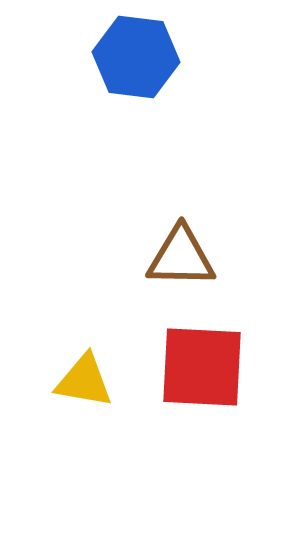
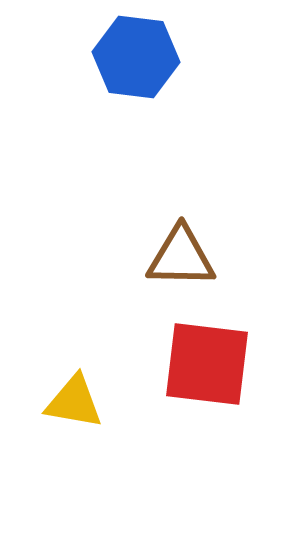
red square: moved 5 px right, 3 px up; rotated 4 degrees clockwise
yellow triangle: moved 10 px left, 21 px down
